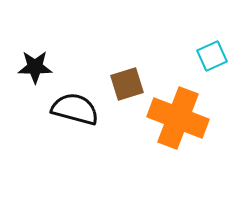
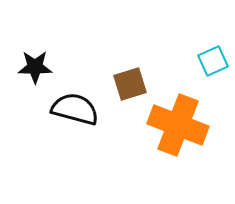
cyan square: moved 1 px right, 5 px down
brown square: moved 3 px right
orange cross: moved 7 px down
